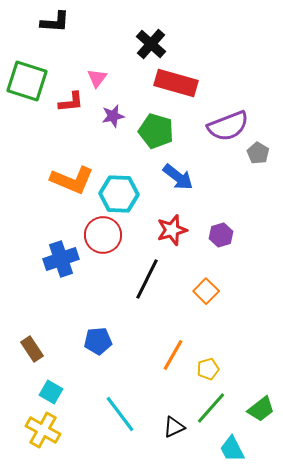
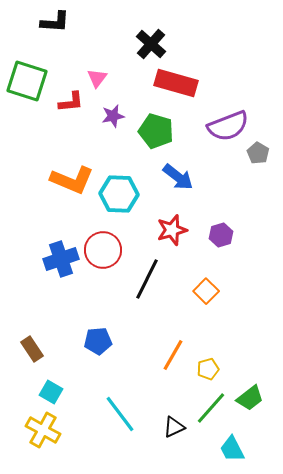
red circle: moved 15 px down
green trapezoid: moved 11 px left, 11 px up
